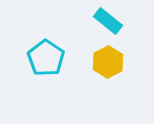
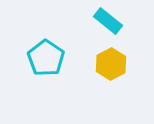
yellow hexagon: moved 3 px right, 2 px down
